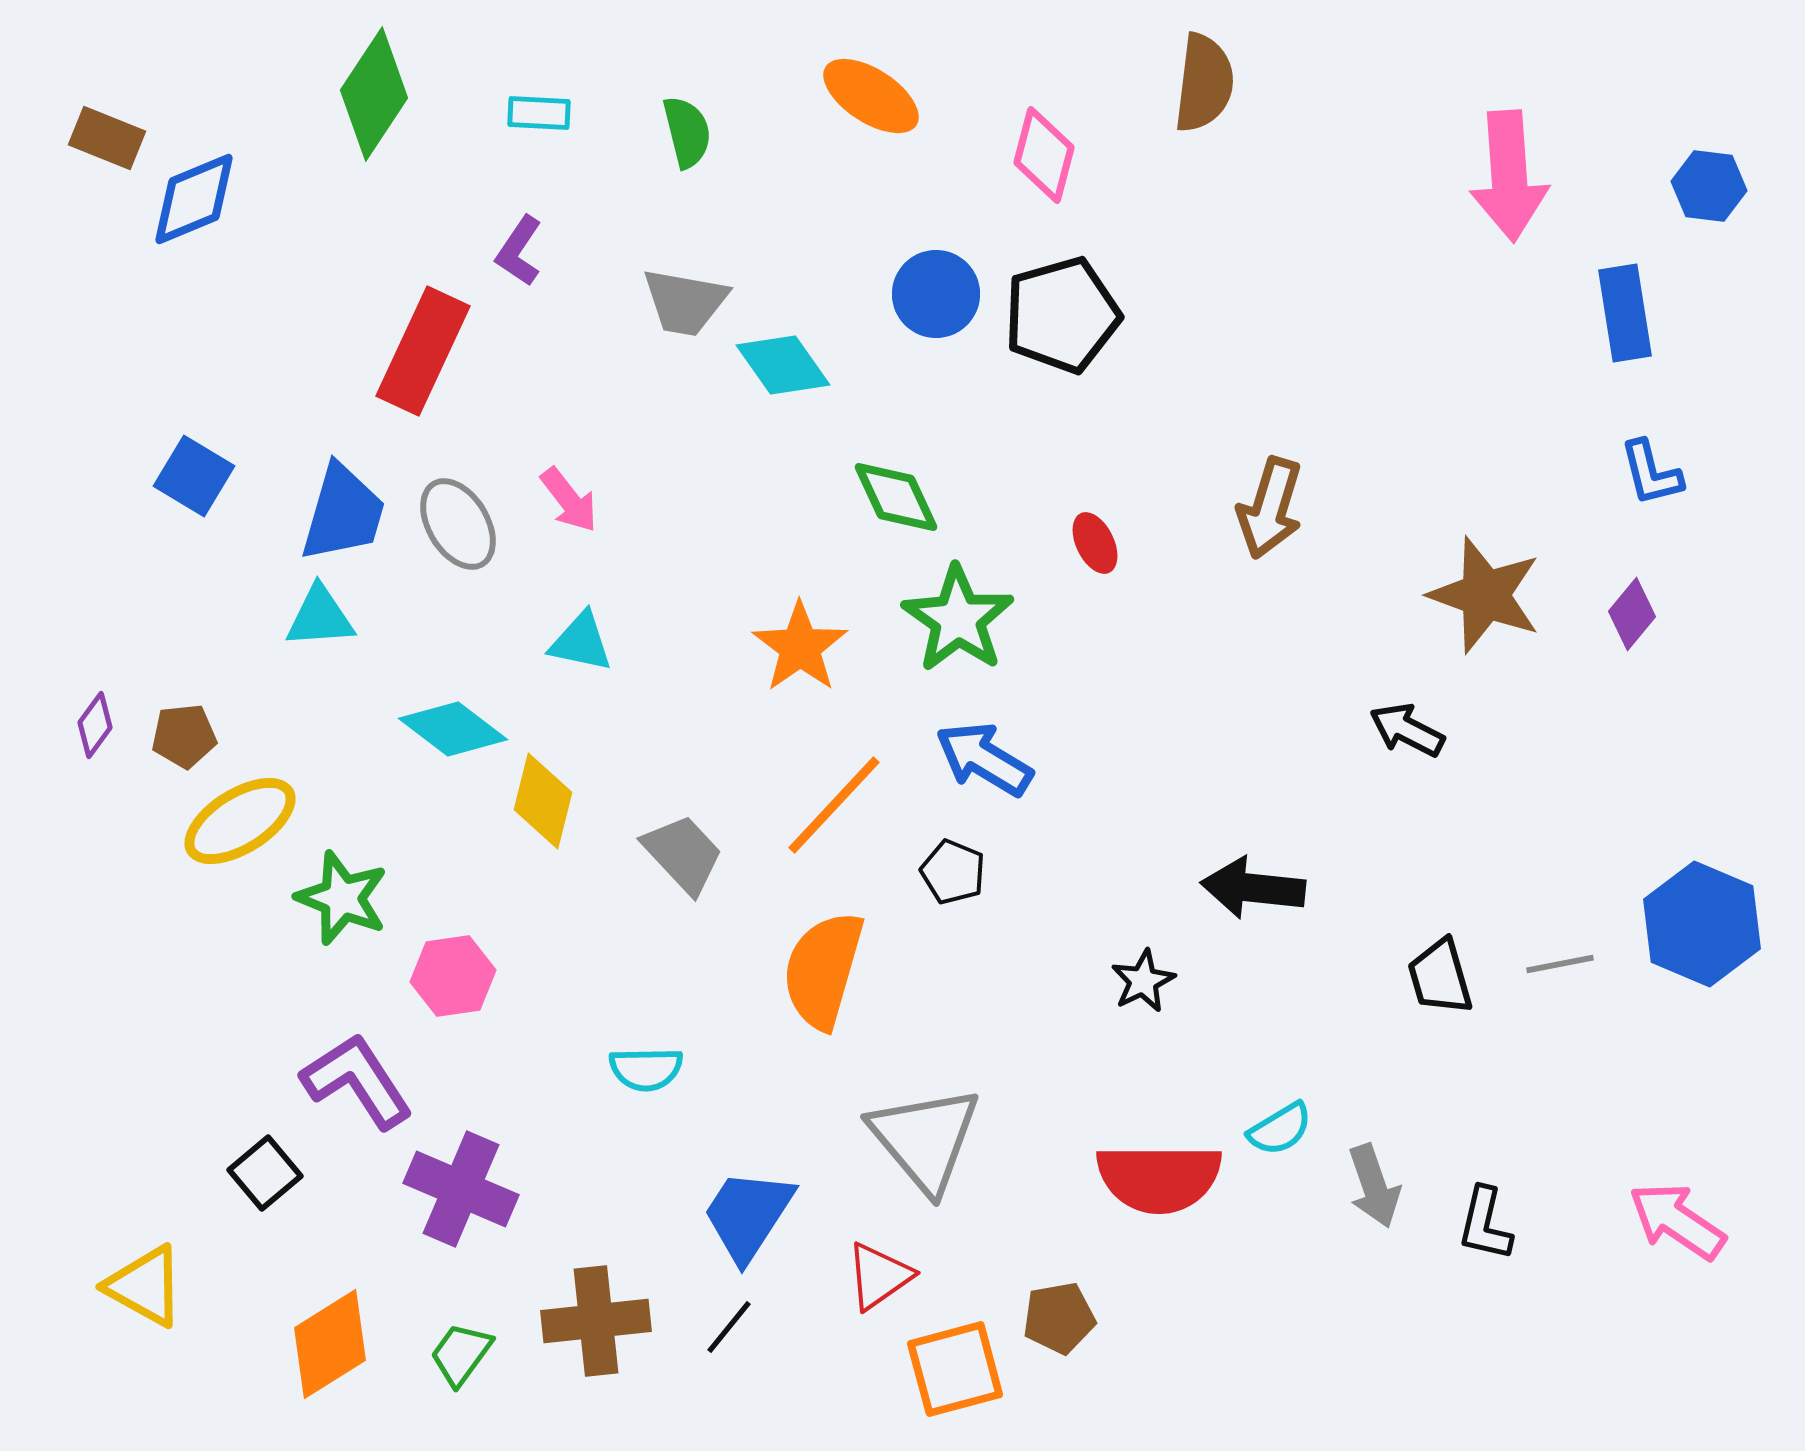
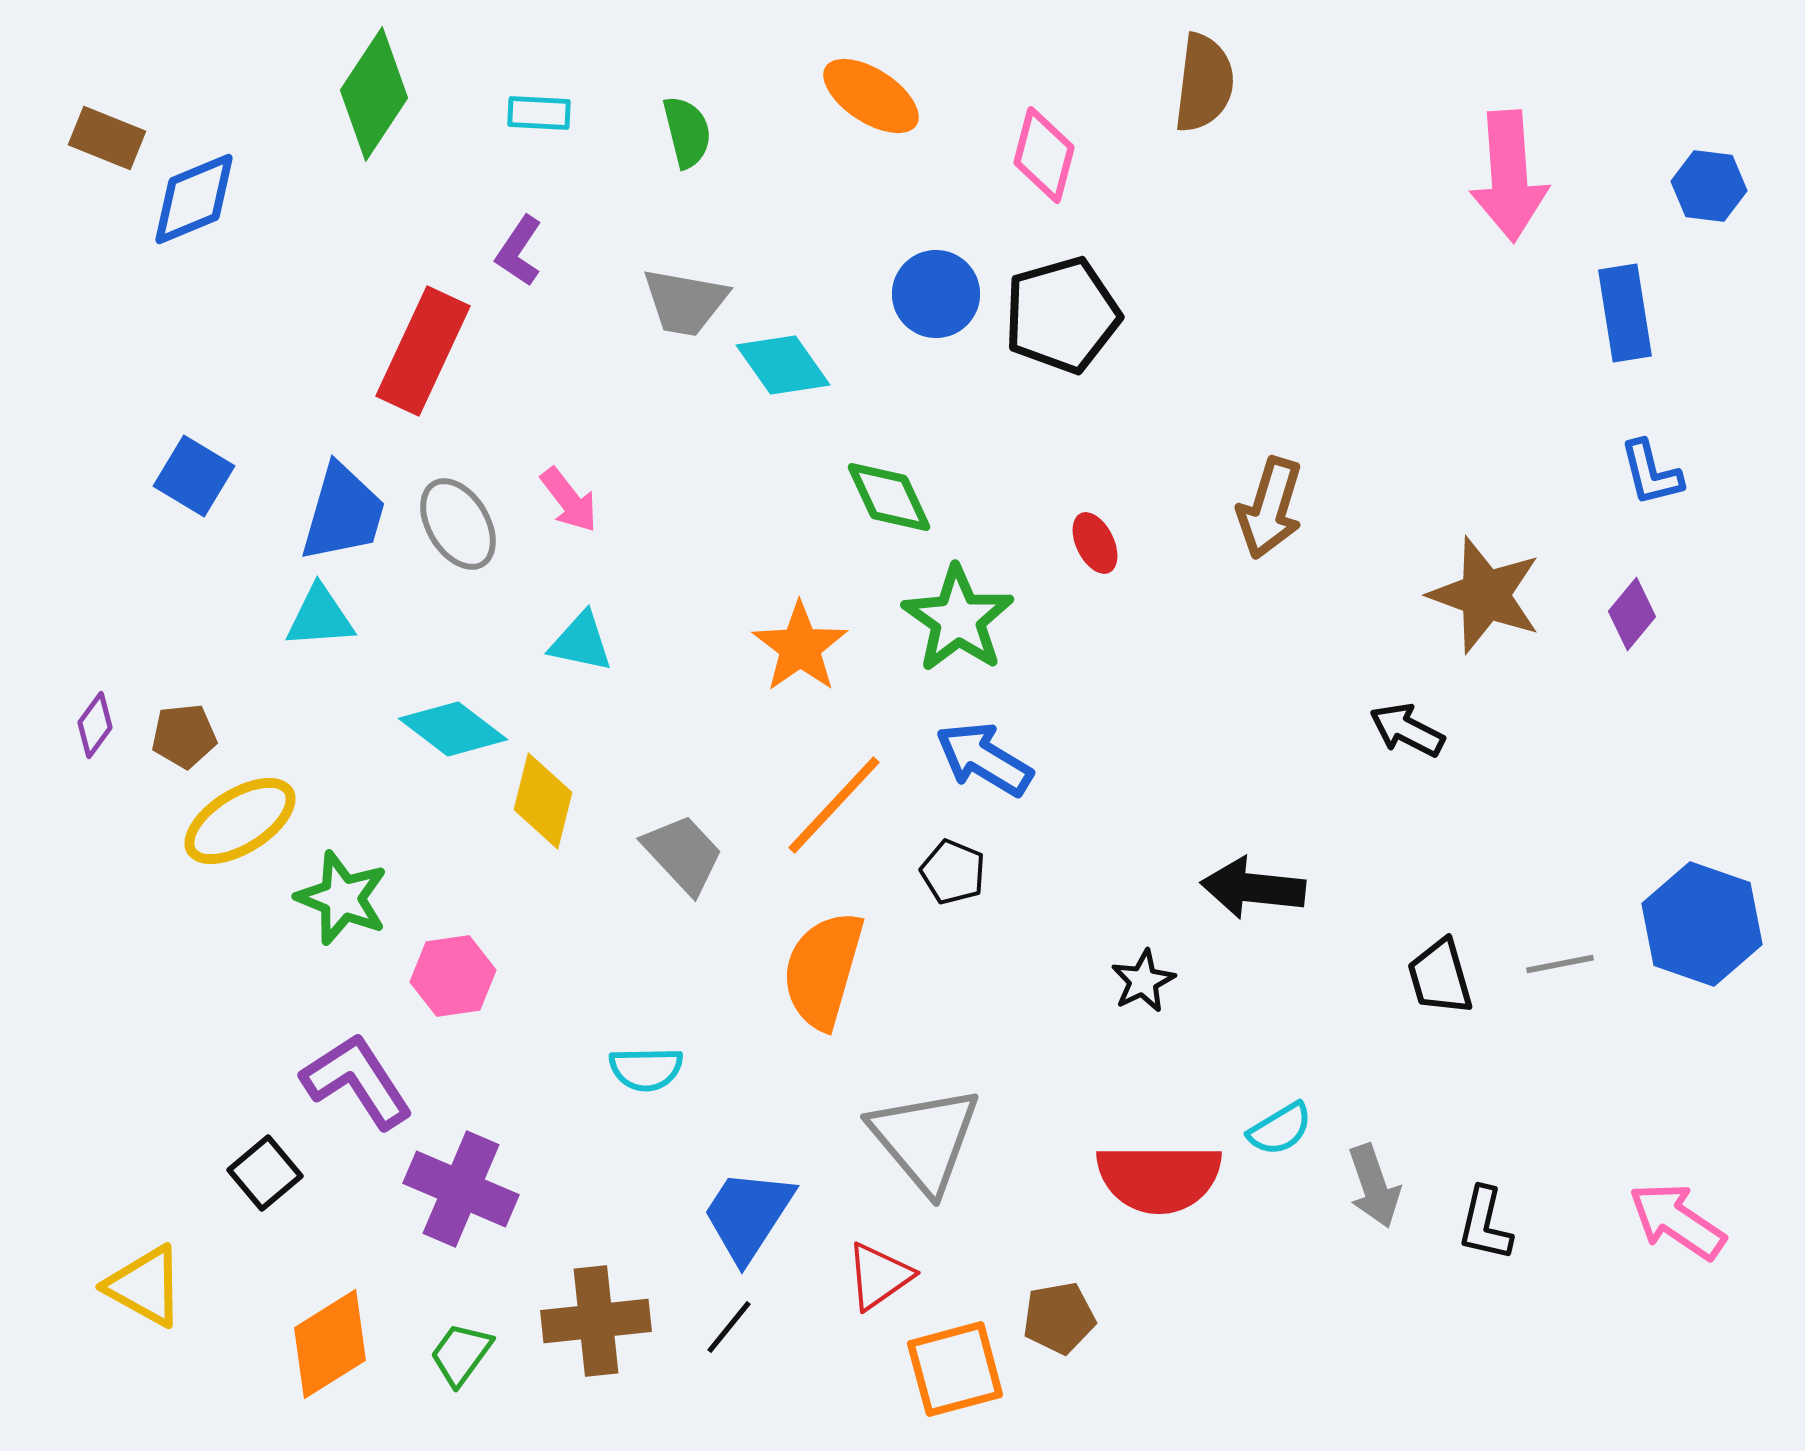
green diamond at (896, 497): moved 7 px left
blue hexagon at (1702, 924): rotated 4 degrees counterclockwise
